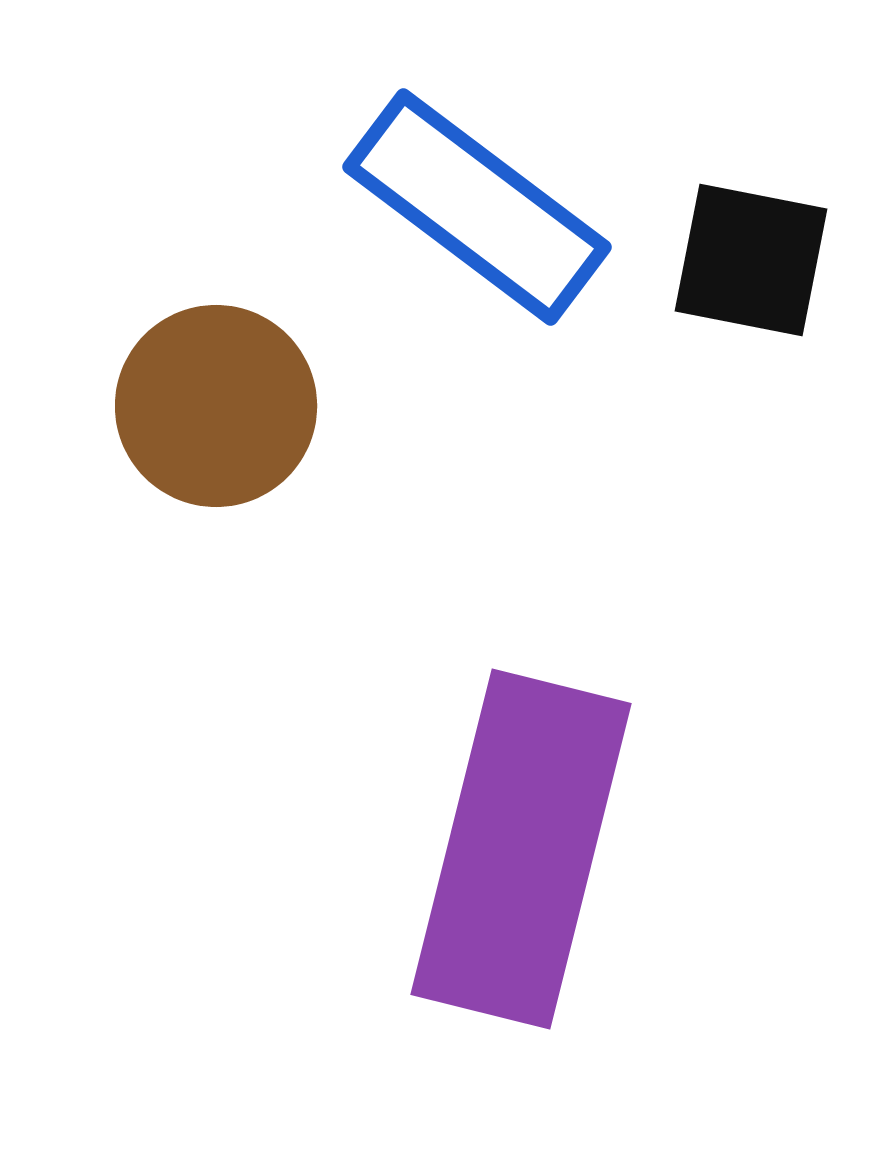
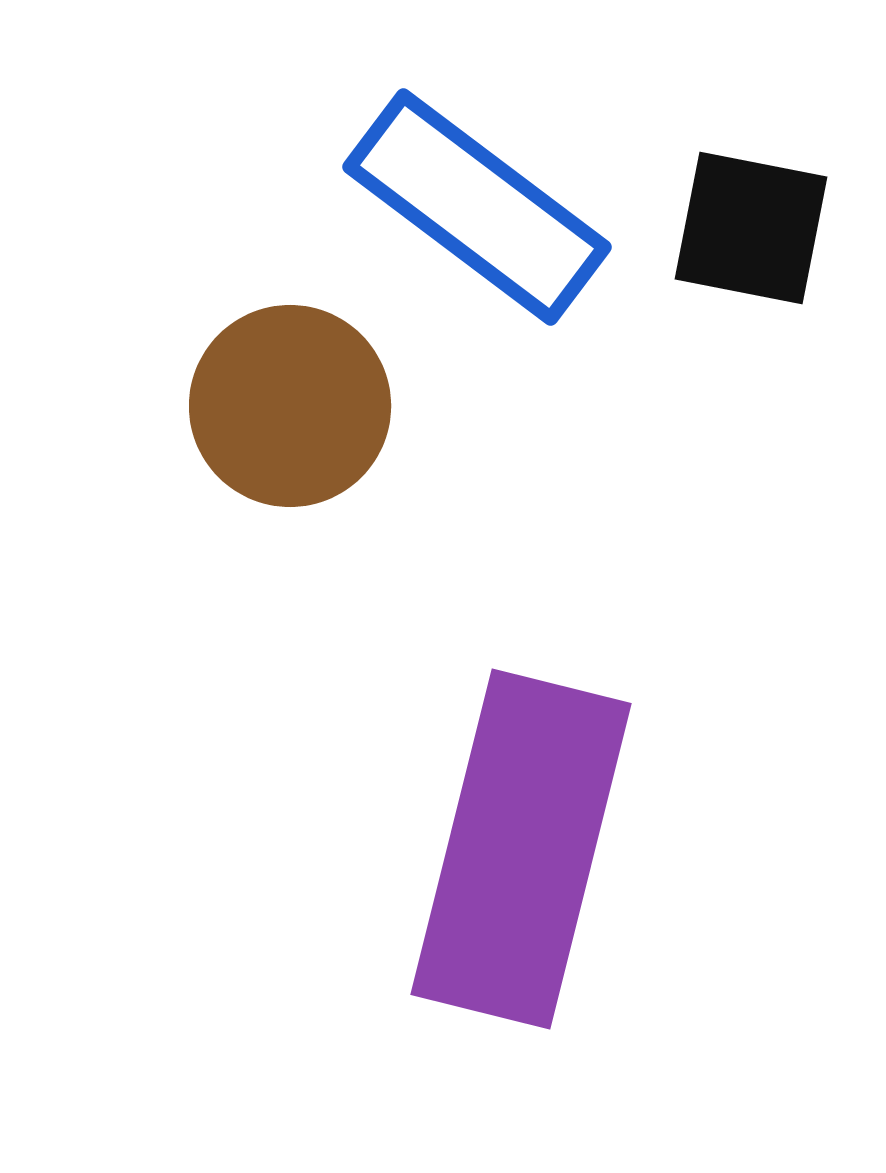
black square: moved 32 px up
brown circle: moved 74 px right
